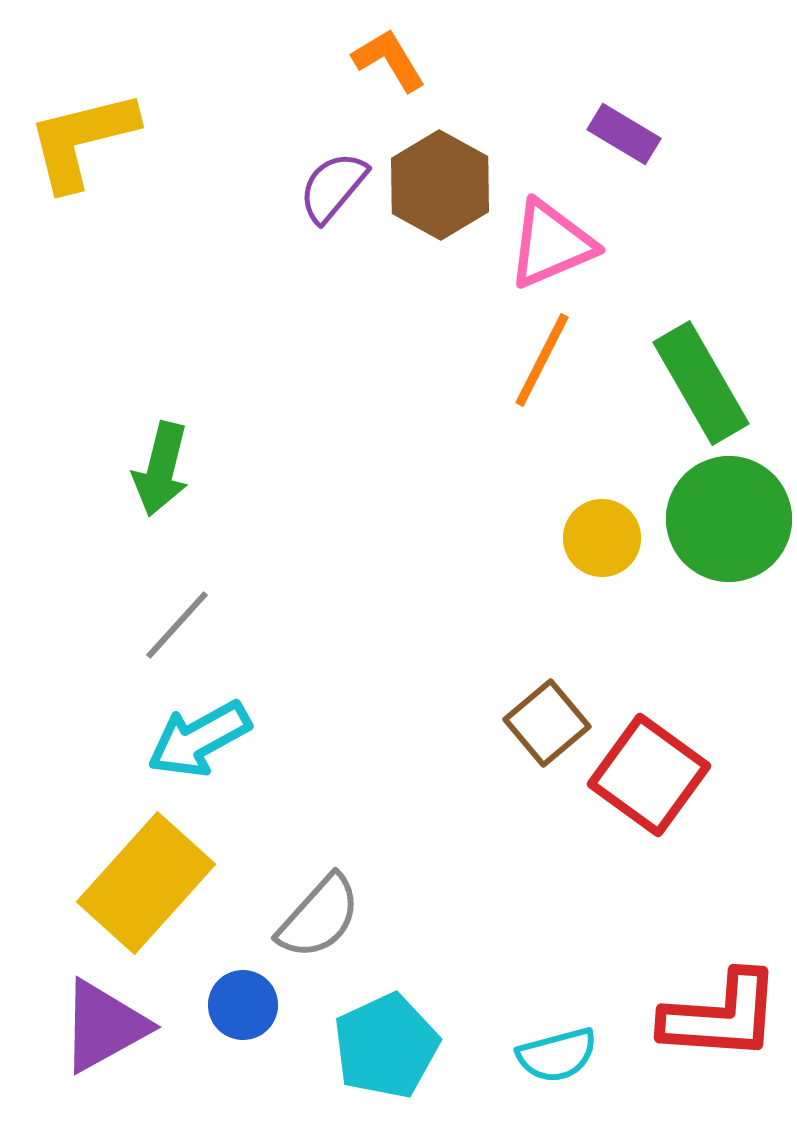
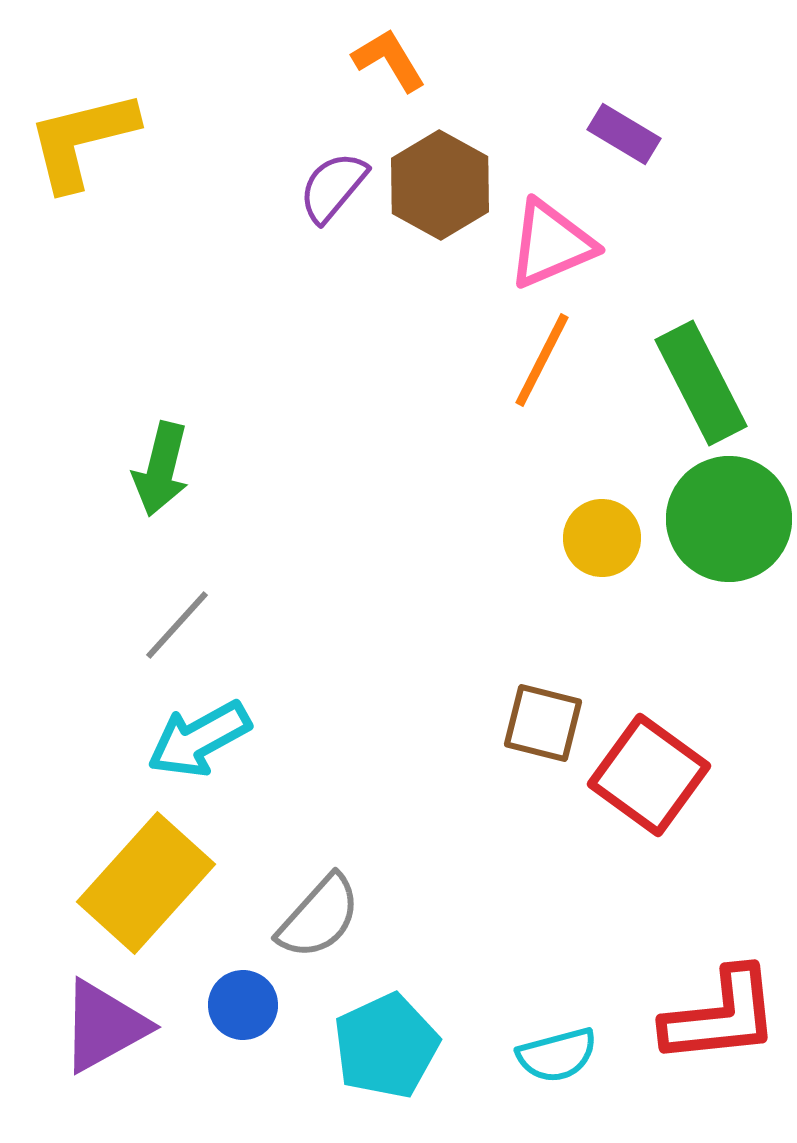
green rectangle: rotated 3 degrees clockwise
brown square: moved 4 px left; rotated 36 degrees counterclockwise
red L-shape: rotated 10 degrees counterclockwise
